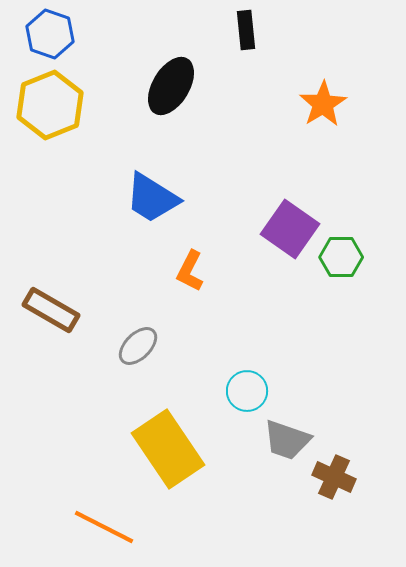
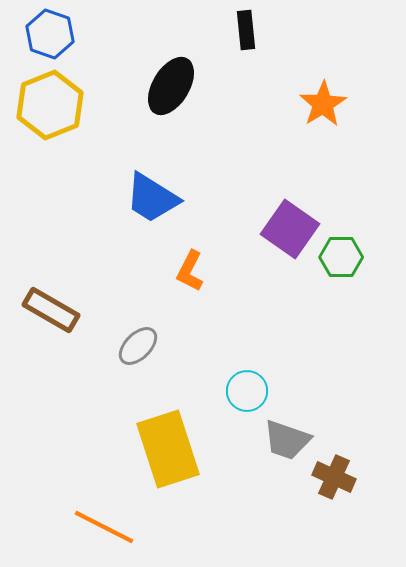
yellow rectangle: rotated 16 degrees clockwise
